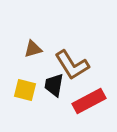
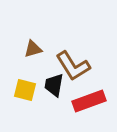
brown L-shape: moved 1 px right, 1 px down
red rectangle: rotated 8 degrees clockwise
